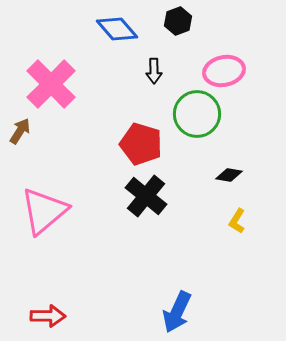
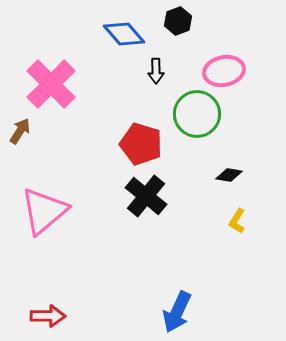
blue diamond: moved 7 px right, 5 px down
black arrow: moved 2 px right
